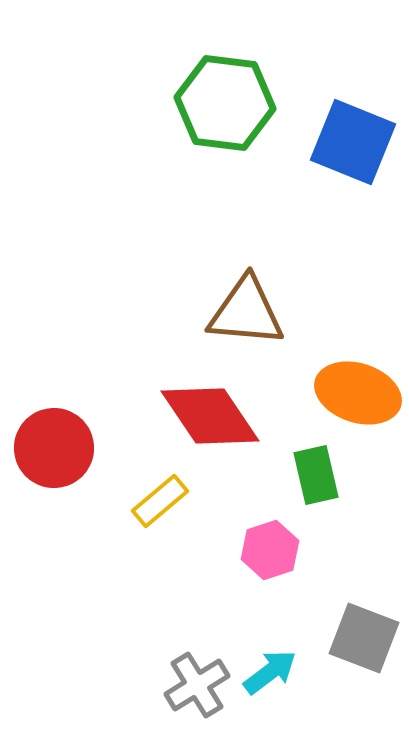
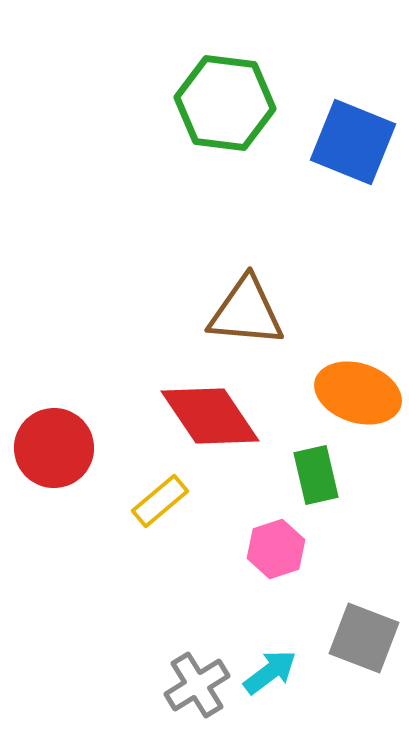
pink hexagon: moved 6 px right, 1 px up
